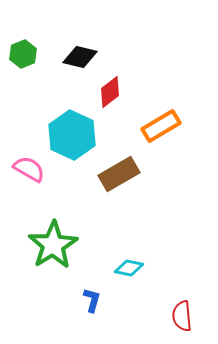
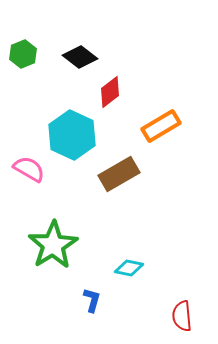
black diamond: rotated 24 degrees clockwise
